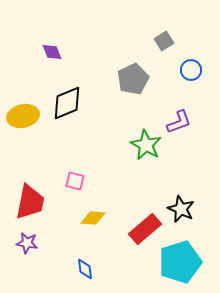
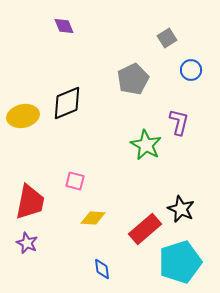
gray square: moved 3 px right, 3 px up
purple diamond: moved 12 px right, 26 px up
purple L-shape: rotated 56 degrees counterclockwise
purple star: rotated 15 degrees clockwise
blue diamond: moved 17 px right
